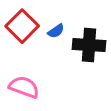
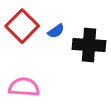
pink semicircle: rotated 16 degrees counterclockwise
